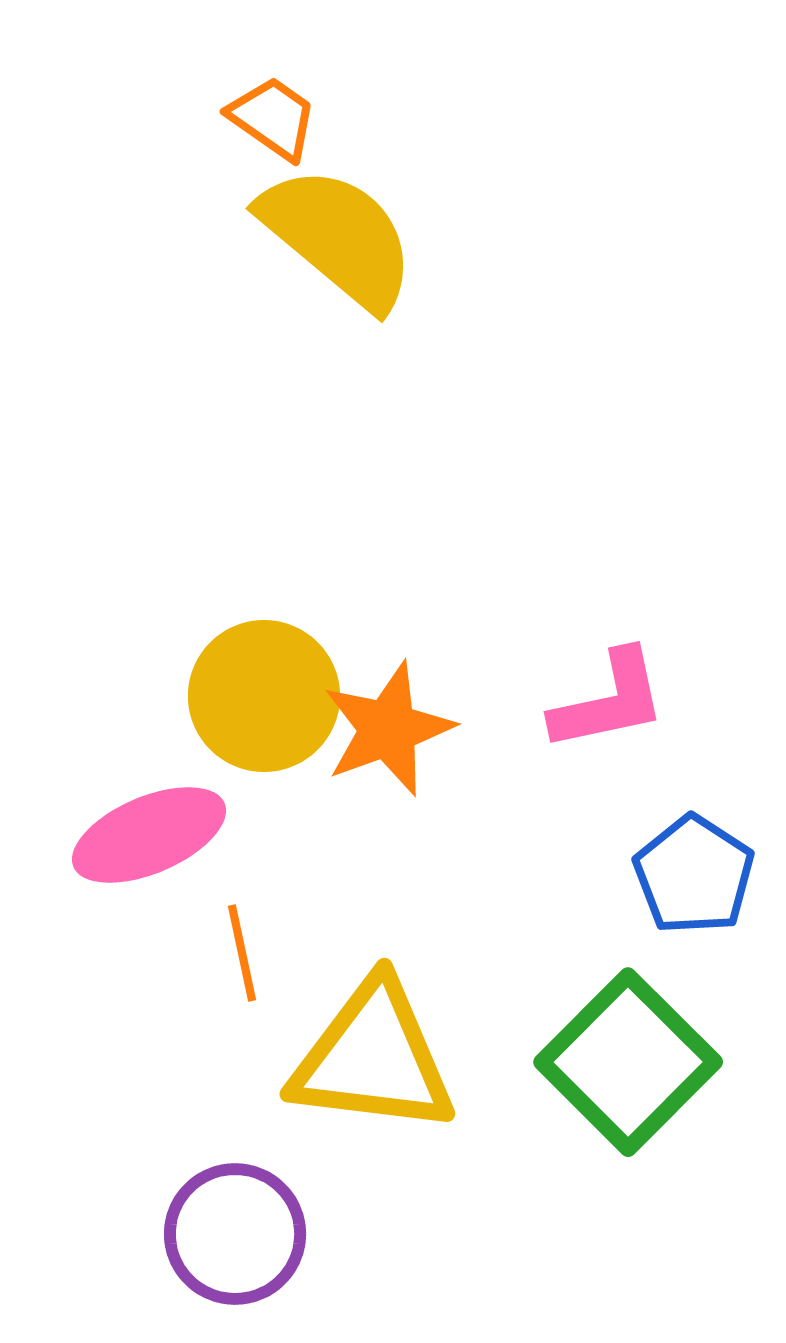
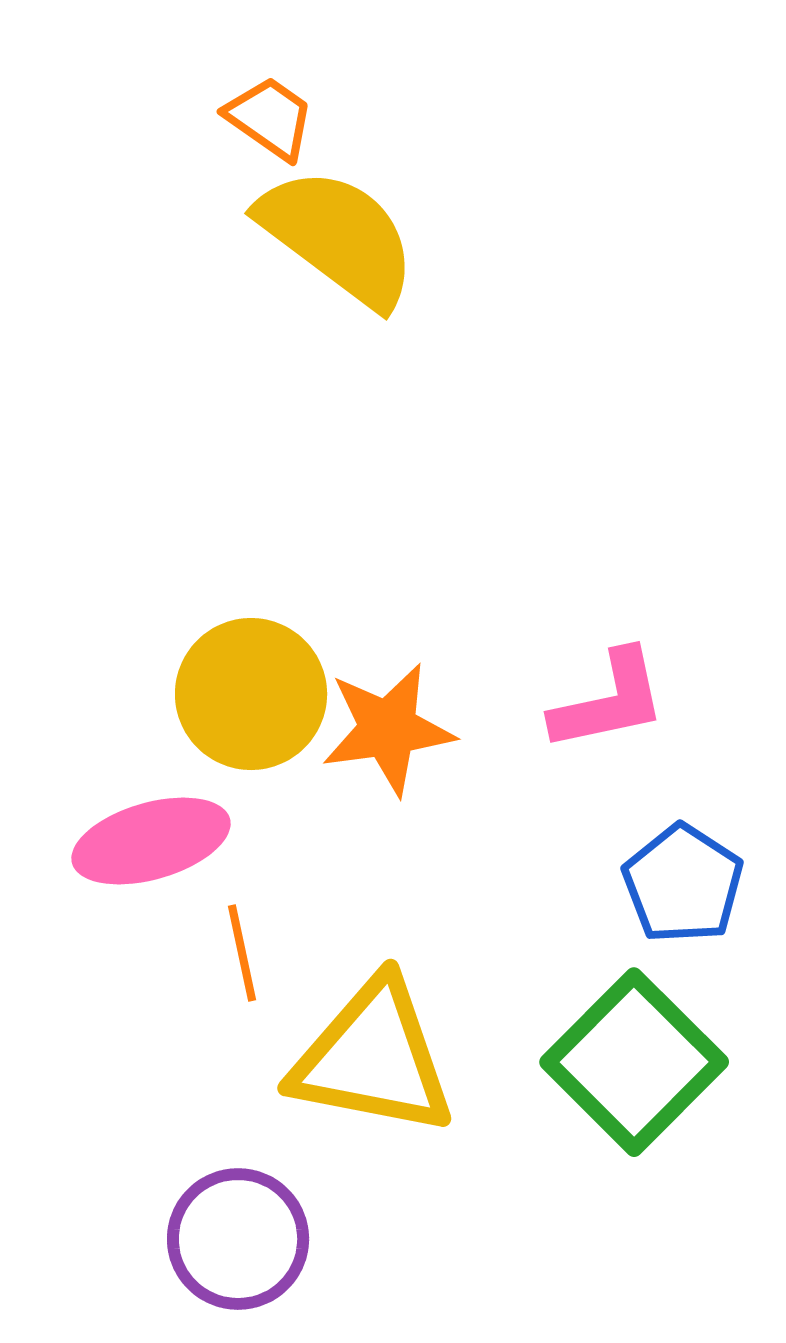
orange trapezoid: moved 3 px left
yellow semicircle: rotated 3 degrees counterclockwise
yellow circle: moved 13 px left, 2 px up
orange star: rotated 12 degrees clockwise
pink ellipse: moved 2 px right, 6 px down; rotated 7 degrees clockwise
blue pentagon: moved 11 px left, 9 px down
yellow triangle: rotated 4 degrees clockwise
green square: moved 6 px right
purple circle: moved 3 px right, 5 px down
